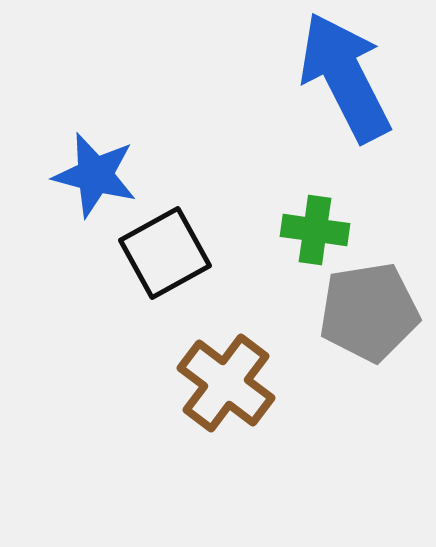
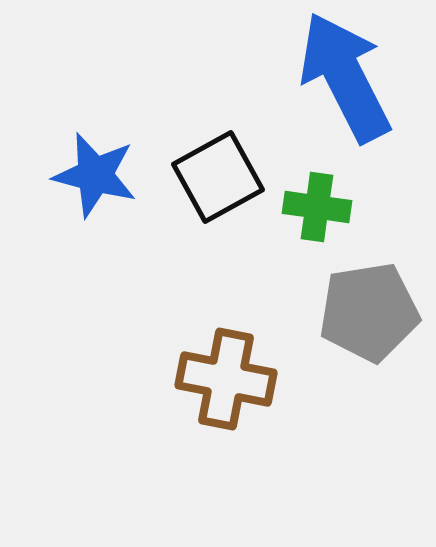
green cross: moved 2 px right, 23 px up
black square: moved 53 px right, 76 px up
brown cross: moved 4 px up; rotated 26 degrees counterclockwise
